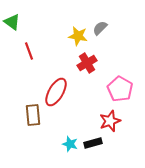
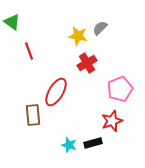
pink pentagon: rotated 20 degrees clockwise
red star: moved 2 px right
cyan star: moved 1 px left, 1 px down
